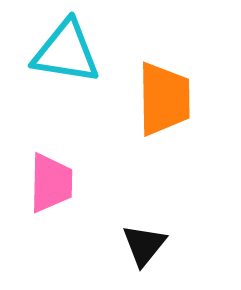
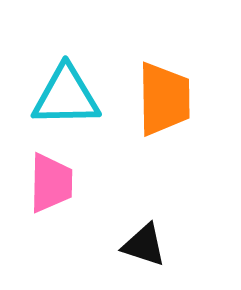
cyan triangle: moved 44 px down; rotated 10 degrees counterclockwise
black triangle: rotated 51 degrees counterclockwise
